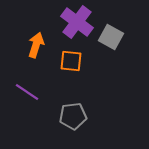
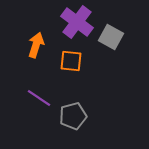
purple line: moved 12 px right, 6 px down
gray pentagon: rotated 8 degrees counterclockwise
